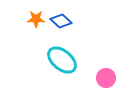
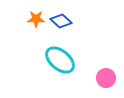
cyan ellipse: moved 2 px left
